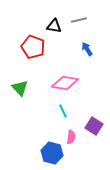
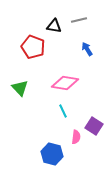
pink semicircle: moved 5 px right
blue hexagon: moved 1 px down
